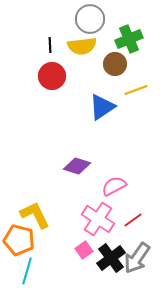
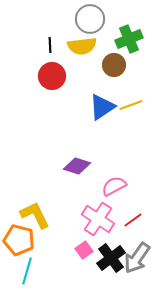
brown circle: moved 1 px left, 1 px down
yellow line: moved 5 px left, 15 px down
